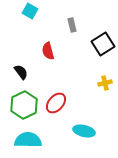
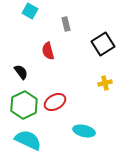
gray rectangle: moved 6 px left, 1 px up
red ellipse: moved 1 px left, 1 px up; rotated 20 degrees clockwise
cyan semicircle: rotated 24 degrees clockwise
